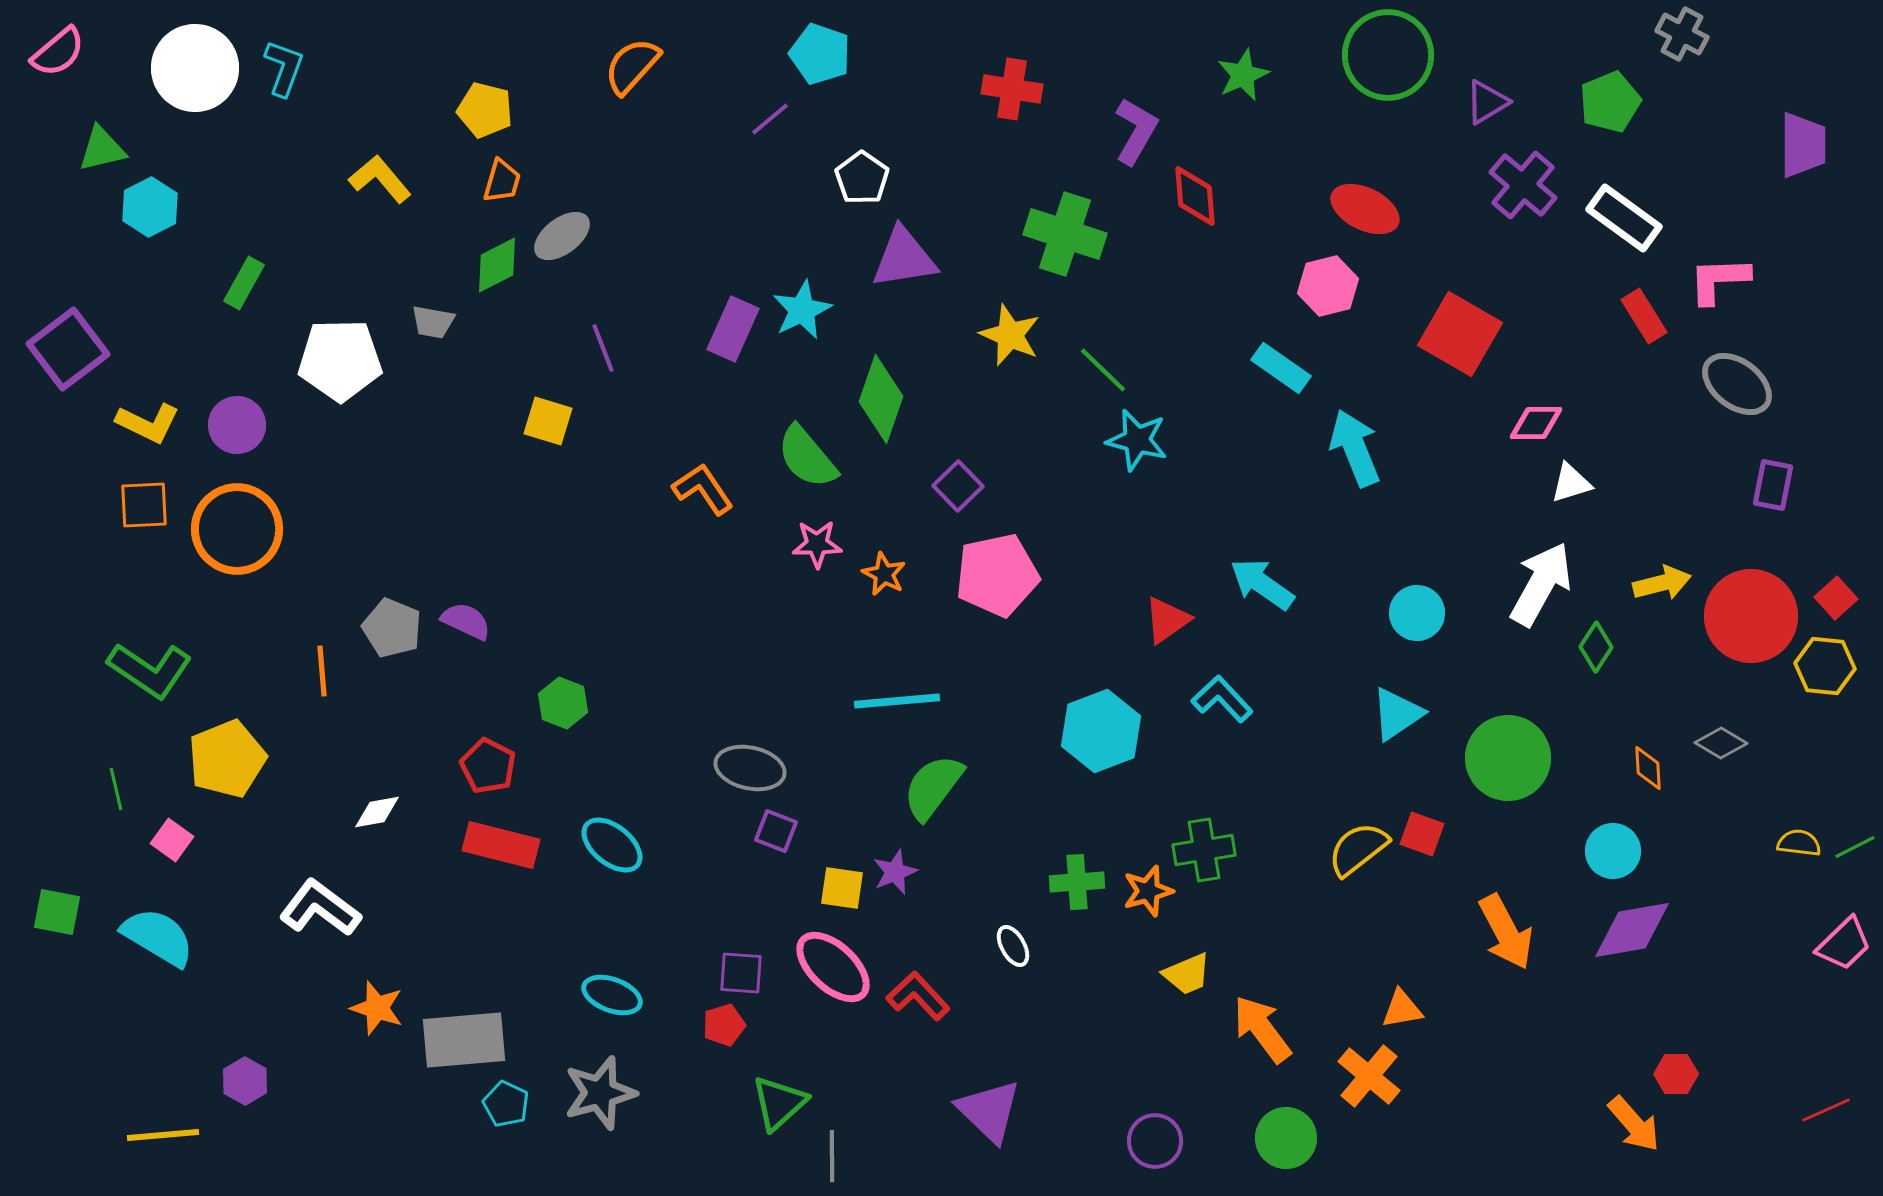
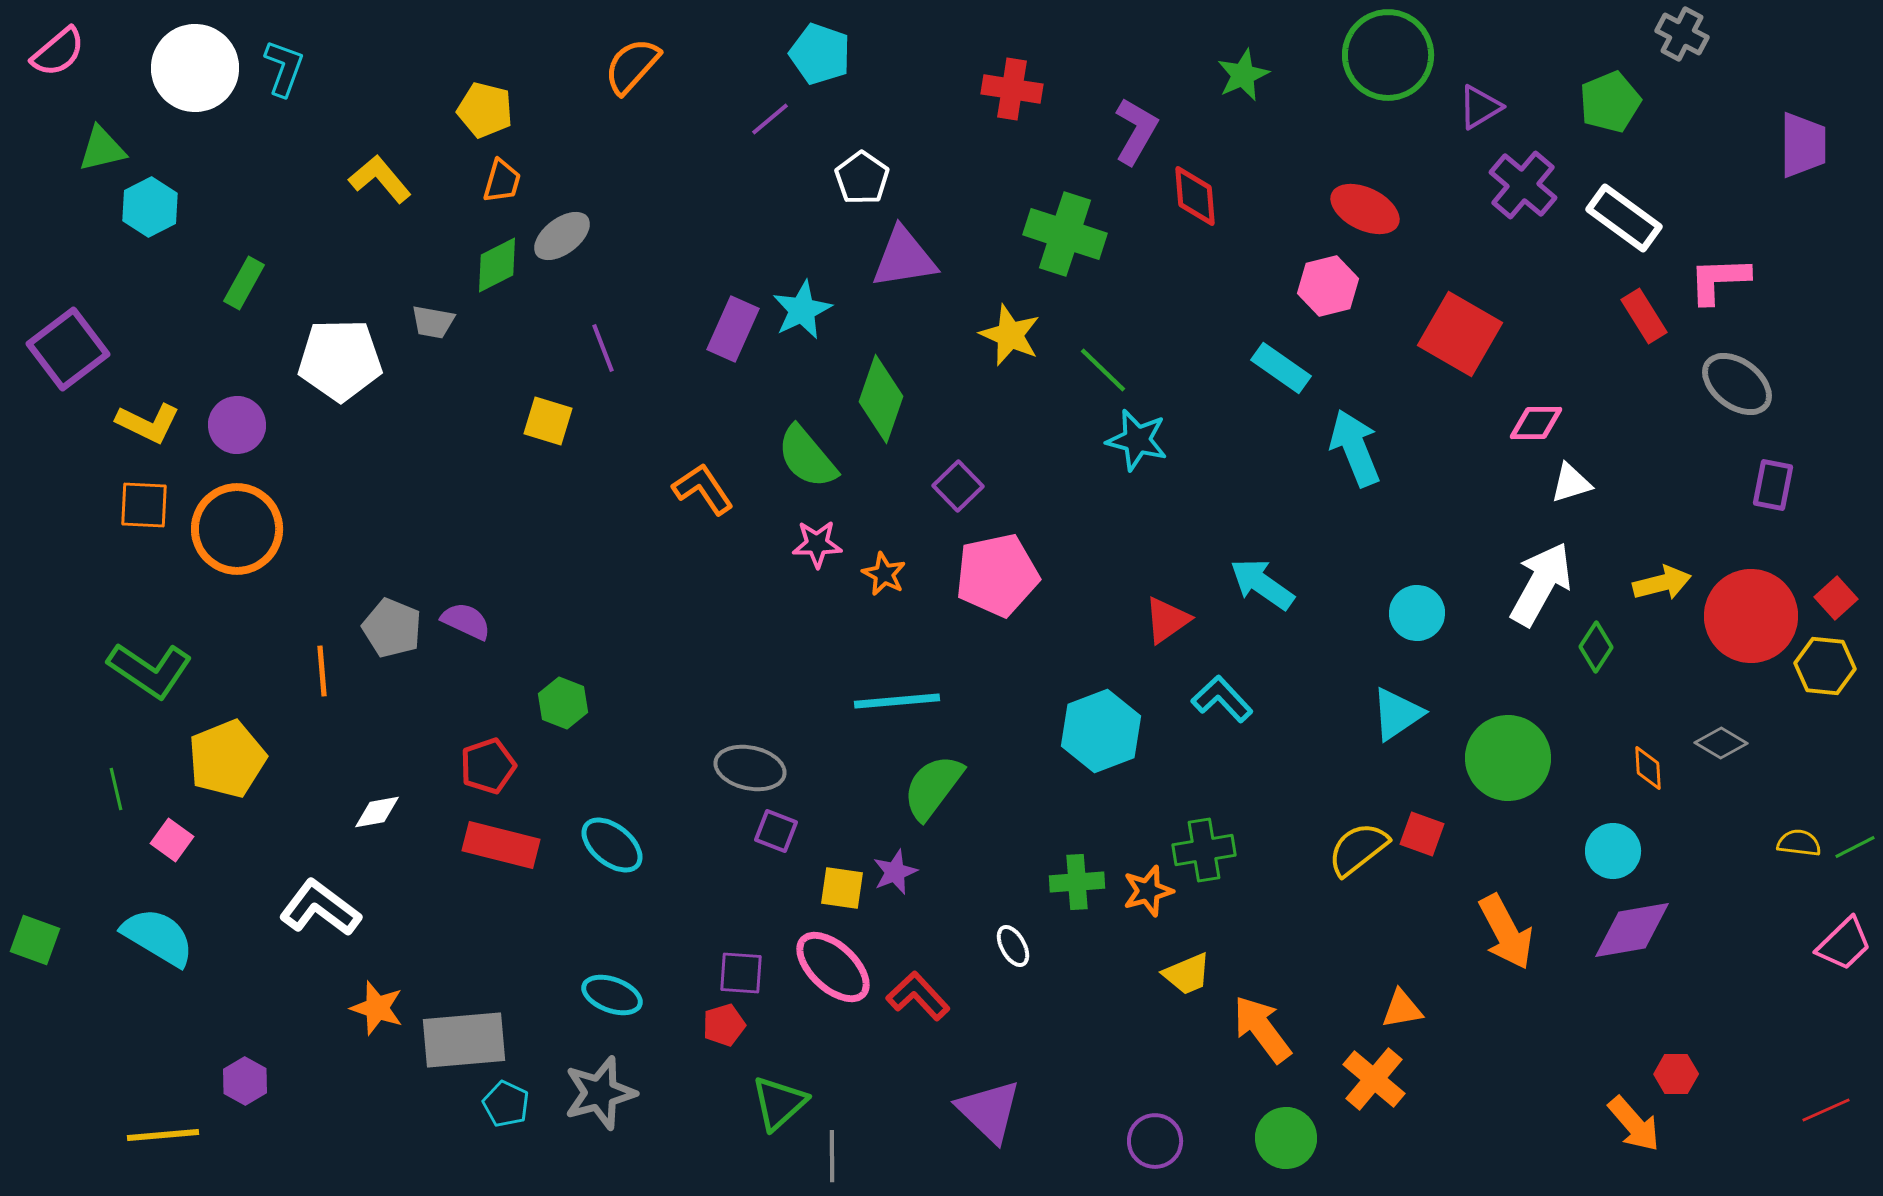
purple triangle at (1487, 102): moved 7 px left, 5 px down
orange square at (144, 505): rotated 6 degrees clockwise
red pentagon at (488, 766): rotated 26 degrees clockwise
green square at (57, 912): moved 22 px left, 28 px down; rotated 9 degrees clockwise
orange cross at (1369, 1076): moved 5 px right, 3 px down
